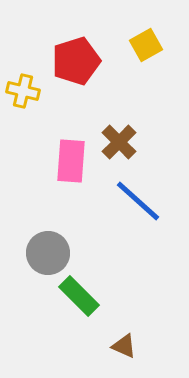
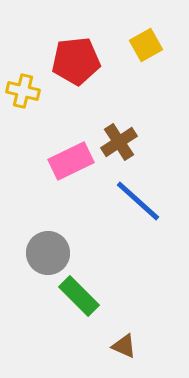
red pentagon: rotated 12 degrees clockwise
brown cross: rotated 12 degrees clockwise
pink rectangle: rotated 60 degrees clockwise
